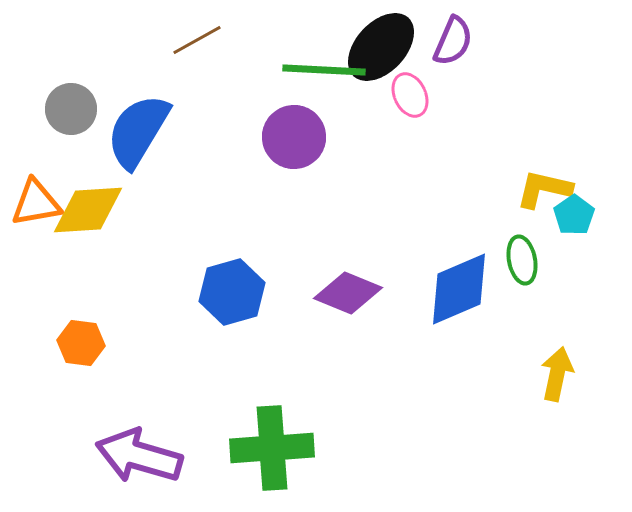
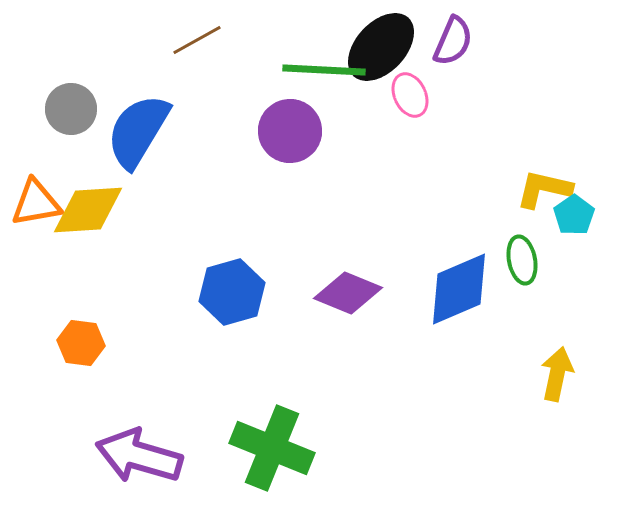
purple circle: moved 4 px left, 6 px up
green cross: rotated 26 degrees clockwise
